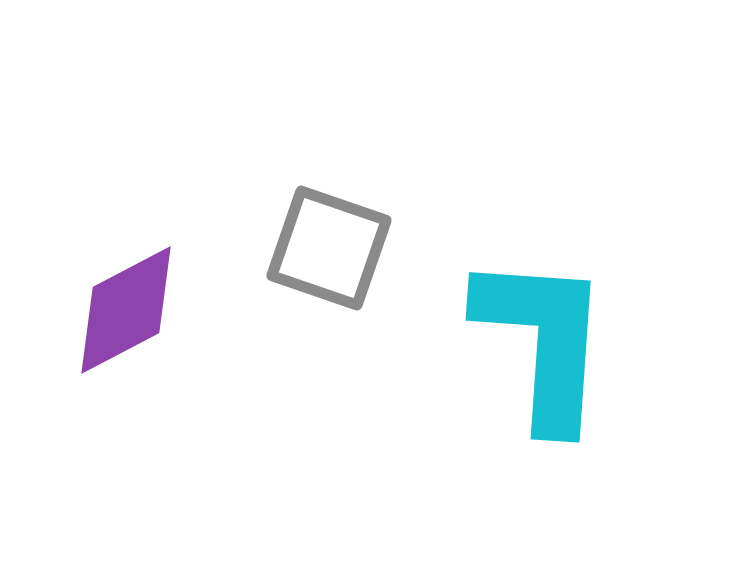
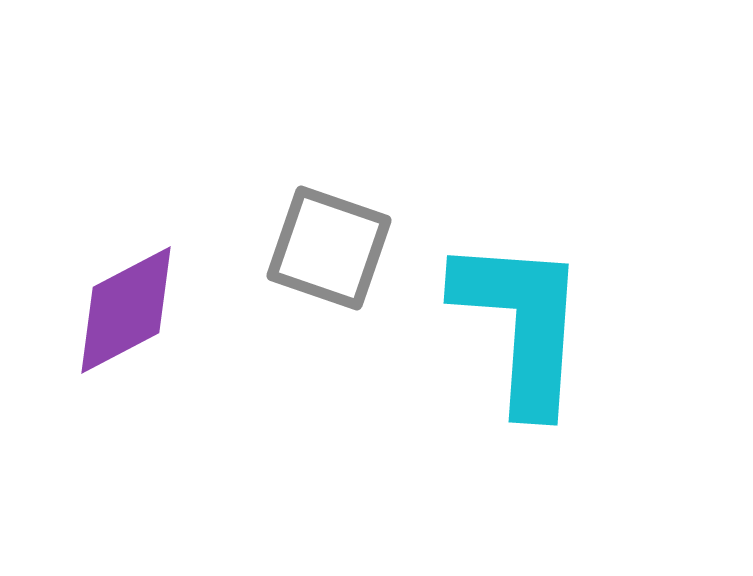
cyan L-shape: moved 22 px left, 17 px up
